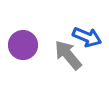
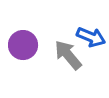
blue arrow: moved 4 px right
